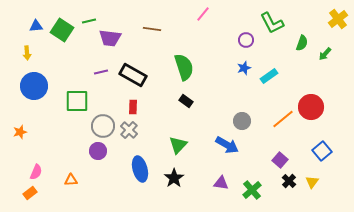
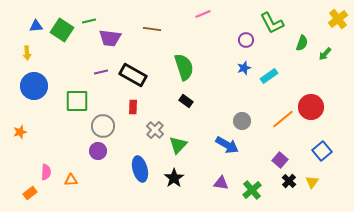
pink line at (203, 14): rotated 28 degrees clockwise
gray cross at (129, 130): moved 26 px right
pink semicircle at (36, 172): moved 10 px right; rotated 21 degrees counterclockwise
